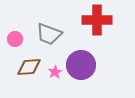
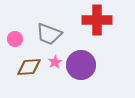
pink star: moved 10 px up
